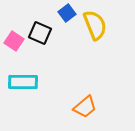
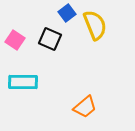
black square: moved 10 px right, 6 px down
pink square: moved 1 px right, 1 px up
